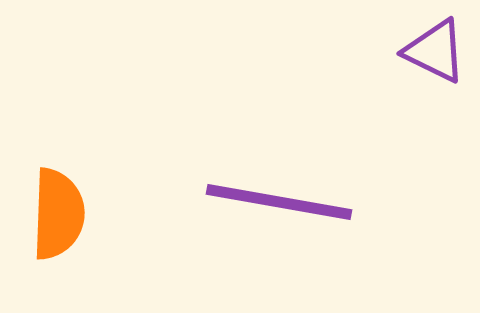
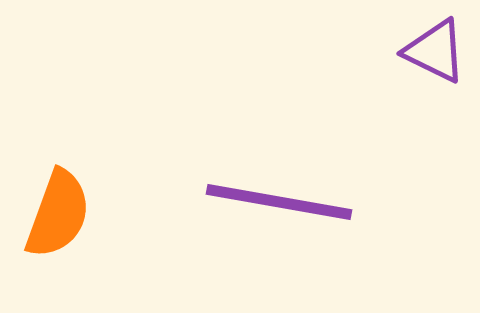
orange semicircle: rotated 18 degrees clockwise
